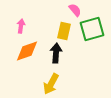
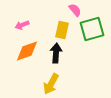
pink arrow: moved 1 px right, 1 px up; rotated 120 degrees counterclockwise
yellow rectangle: moved 2 px left, 1 px up
